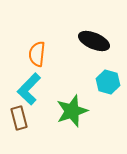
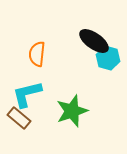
black ellipse: rotated 12 degrees clockwise
cyan hexagon: moved 24 px up
cyan L-shape: moved 2 px left, 5 px down; rotated 32 degrees clockwise
brown rectangle: rotated 35 degrees counterclockwise
